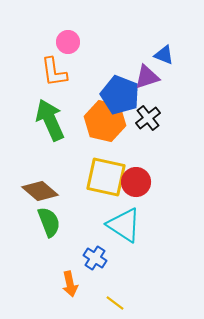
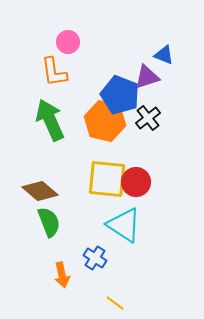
yellow square: moved 1 px right, 2 px down; rotated 6 degrees counterclockwise
orange arrow: moved 8 px left, 9 px up
